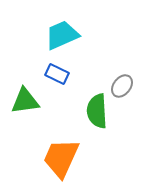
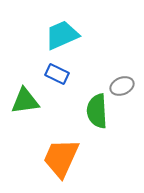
gray ellipse: rotated 30 degrees clockwise
